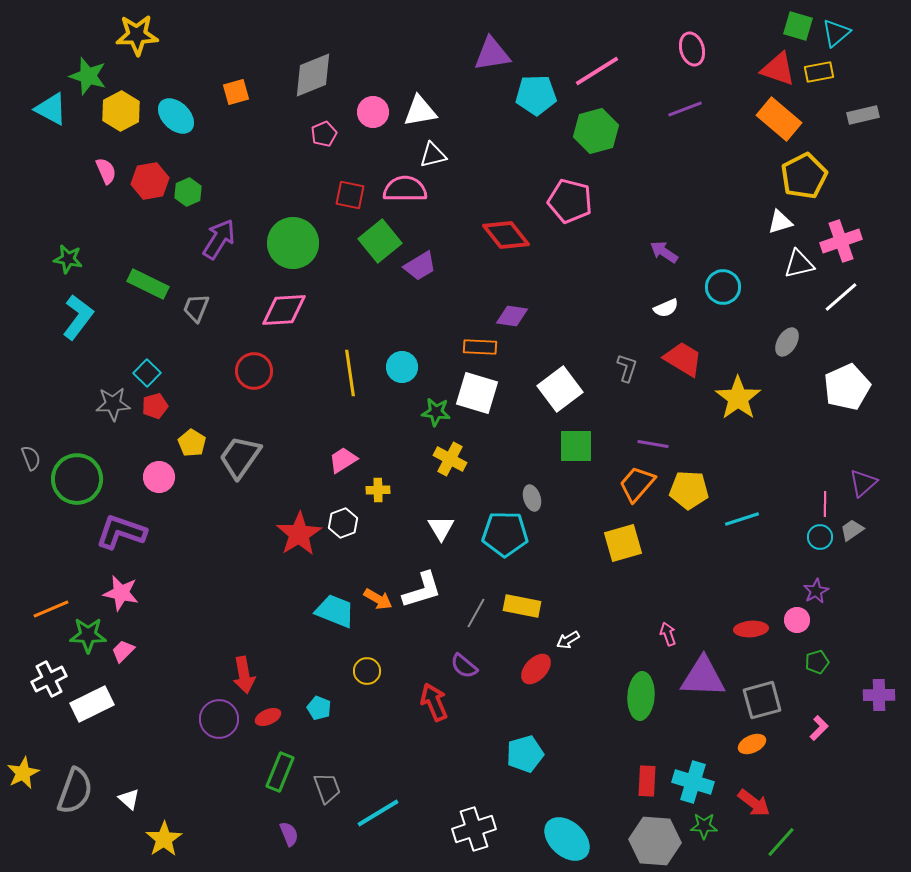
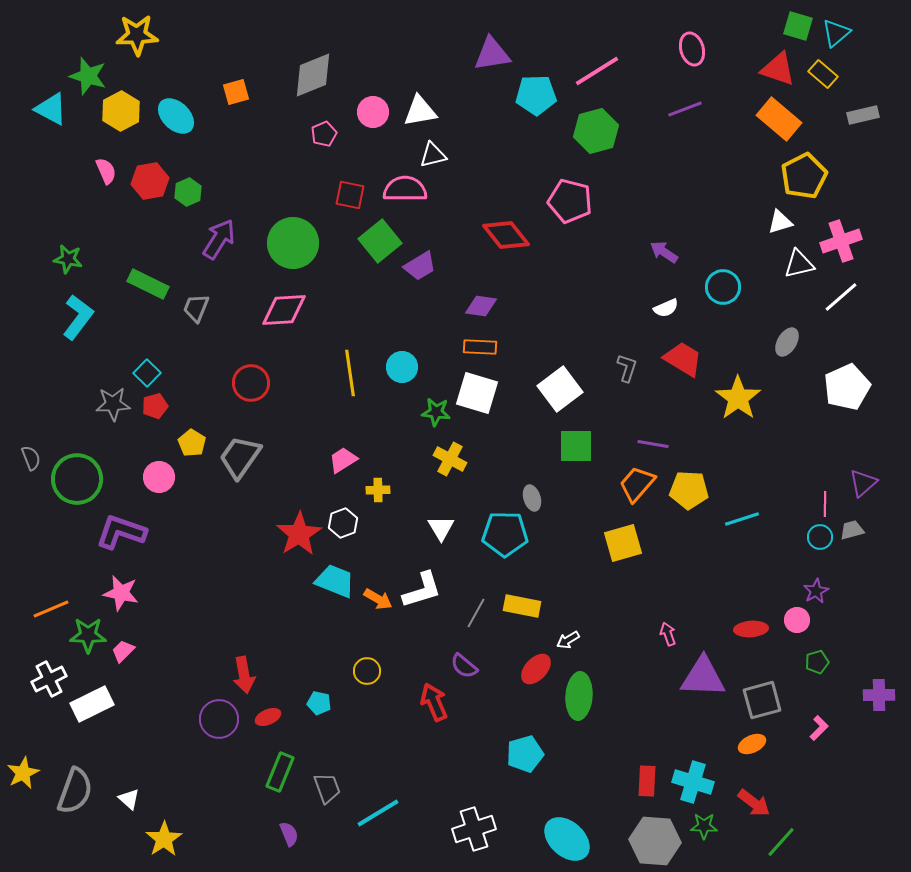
yellow rectangle at (819, 72): moved 4 px right, 2 px down; rotated 52 degrees clockwise
purple diamond at (512, 316): moved 31 px left, 10 px up
red circle at (254, 371): moved 3 px left, 12 px down
gray trapezoid at (852, 530): rotated 20 degrees clockwise
cyan trapezoid at (335, 611): moved 30 px up
green ellipse at (641, 696): moved 62 px left
cyan pentagon at (319, 708): moved 5 px up; rotated 10 degrees counterclockwise
